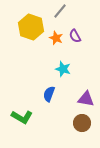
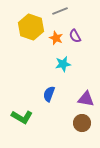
gray line: rotated 28 degrees clockwise
cyan star: moved 5 px up; rotated 28 degrees counterclockwise
